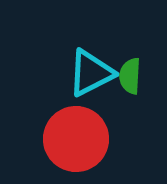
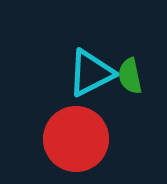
green semicircle: rotated 15 degrees counterclockwise
